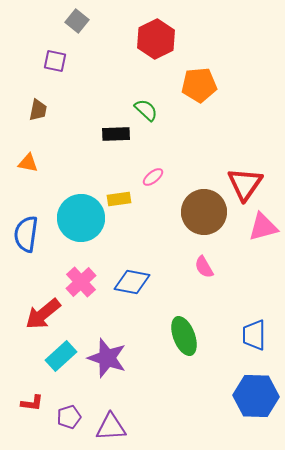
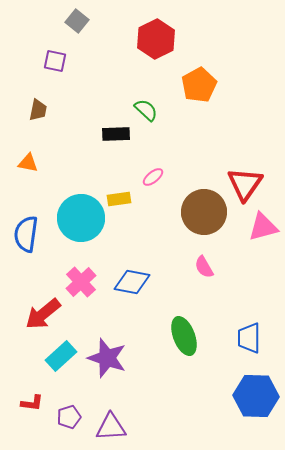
orange pentagon: rotated 24 degrees counterclockwise
blue trapezoid: moved 5 px left, 3 px down
